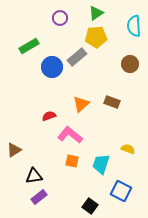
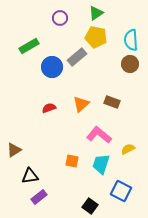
cyan semicircle: moved 3 px left, 14 px down
yellow pentagon: rotated 15 degrees clockwise
red semicircle: moved 8 px up
pink L-shape: moved 29 px right
yellow semicircle: rotated 48 degrees counterclockwise
black triangle: moved 4 px left
